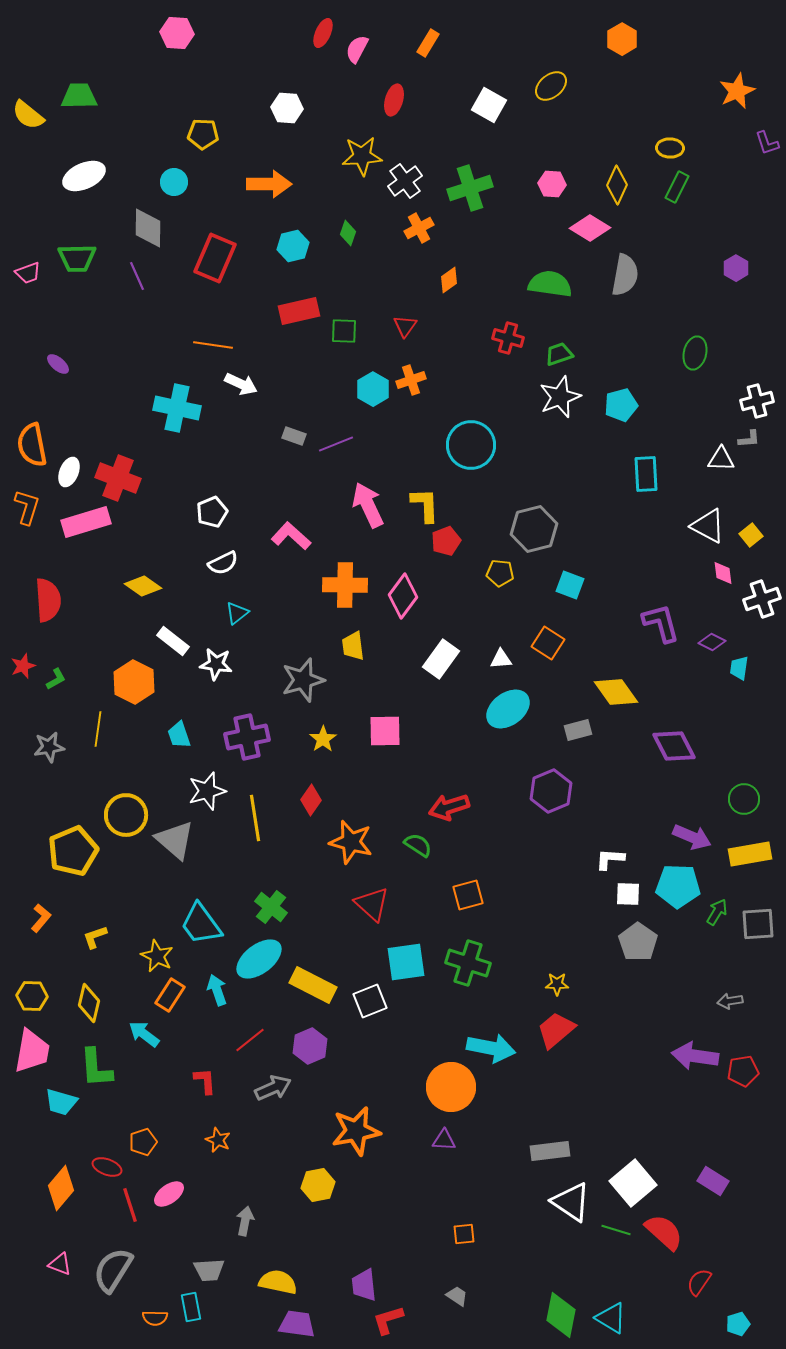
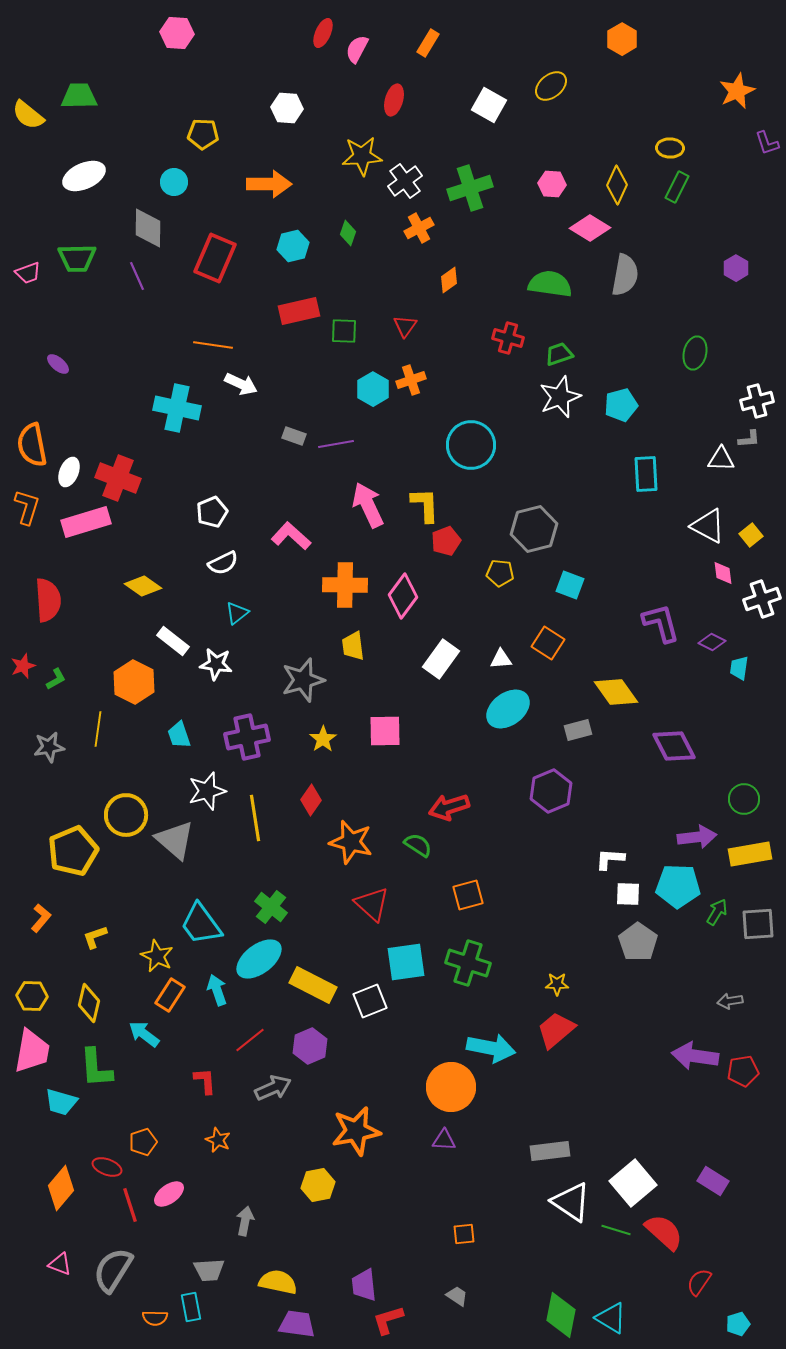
purple line at (336, 444): rotated 12 degrees clockwise
purple arrow at (692, 837): moved 5 px right; rotated 30 degrees counterclockwise
